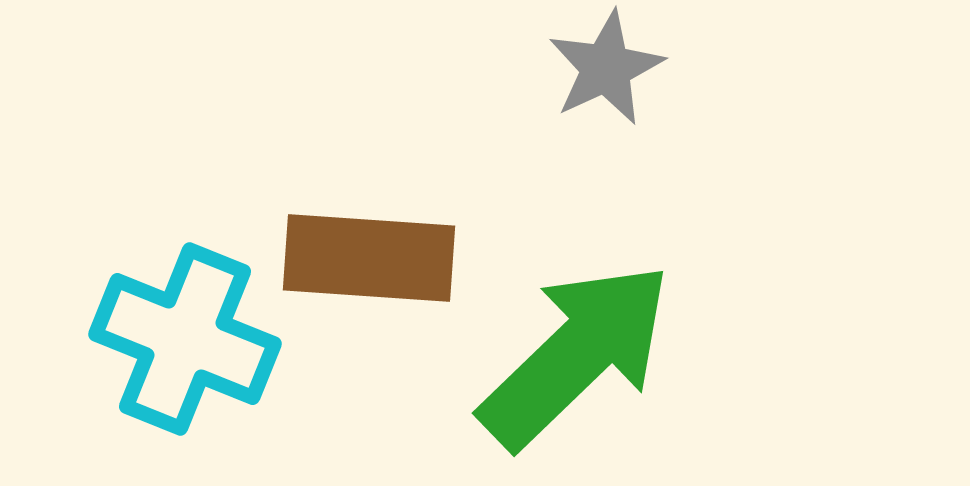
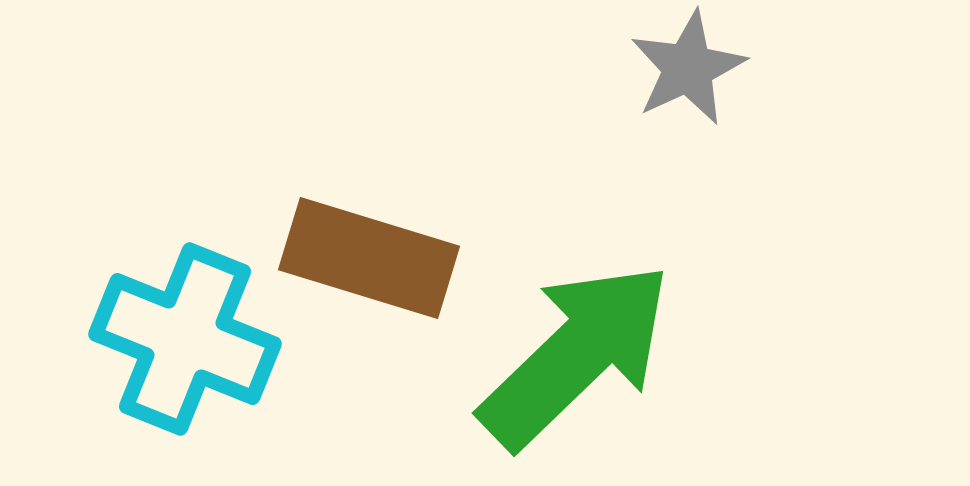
gray star: moved 82 px right
brown rectangle: rotated 13 degrees clockwise
